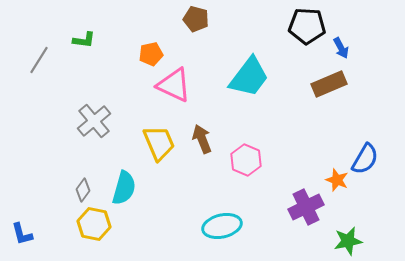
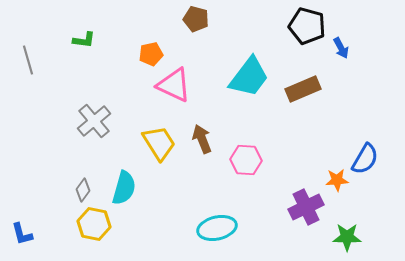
black pentagon: rotated 12 degrees clockwise
gray line: moved 11 px left; rotated 48 degrees counterclockwise
brown rectangle: moved 26 px left, 5 px down
yellow trapezoid: rotated 9 degrees counterclockwise
pink hexagon: rotated 20 degrees counterclockwise
orange star: rotated 25 degrees counterclockwise
cyan ellipse: moved 5 px left, 2 px down
green star: moved 1 px left, 4 px up; rotated 12 degrees clockwise
